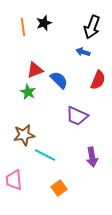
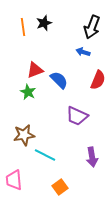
orange square: moved 1 px right, 1 px up
